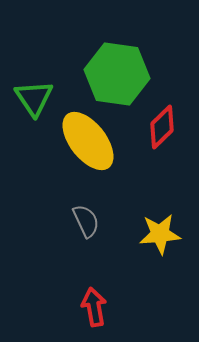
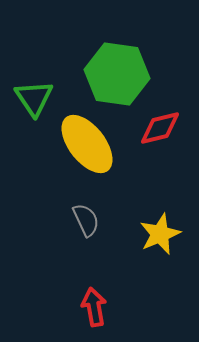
red diamond: moved 2 px left, 1 px down; rotated 30 degrees clockwise
yellow ellipse: moved 1 px left, 3 px down
gray semicircle: moved 1 px up
yellow star: rotated 18 degrees counterclockwise
